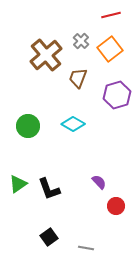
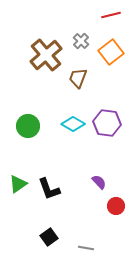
orange square: moved 1 px right, 3 px down
purple hexagon: moved 10 px left, 28 px down; rotated 24 degrees clockwise
